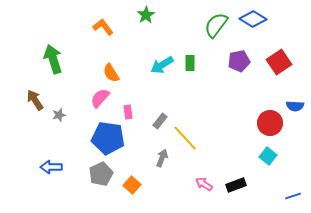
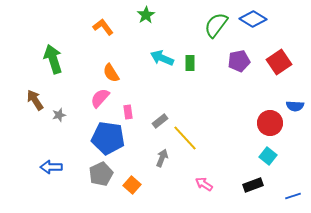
cyan arrow: moved 7 px up; rotated 55 degrees clockwise
gray rectangle: rotated 14 degrees clockwise
black rectangle: moved 17 px right
